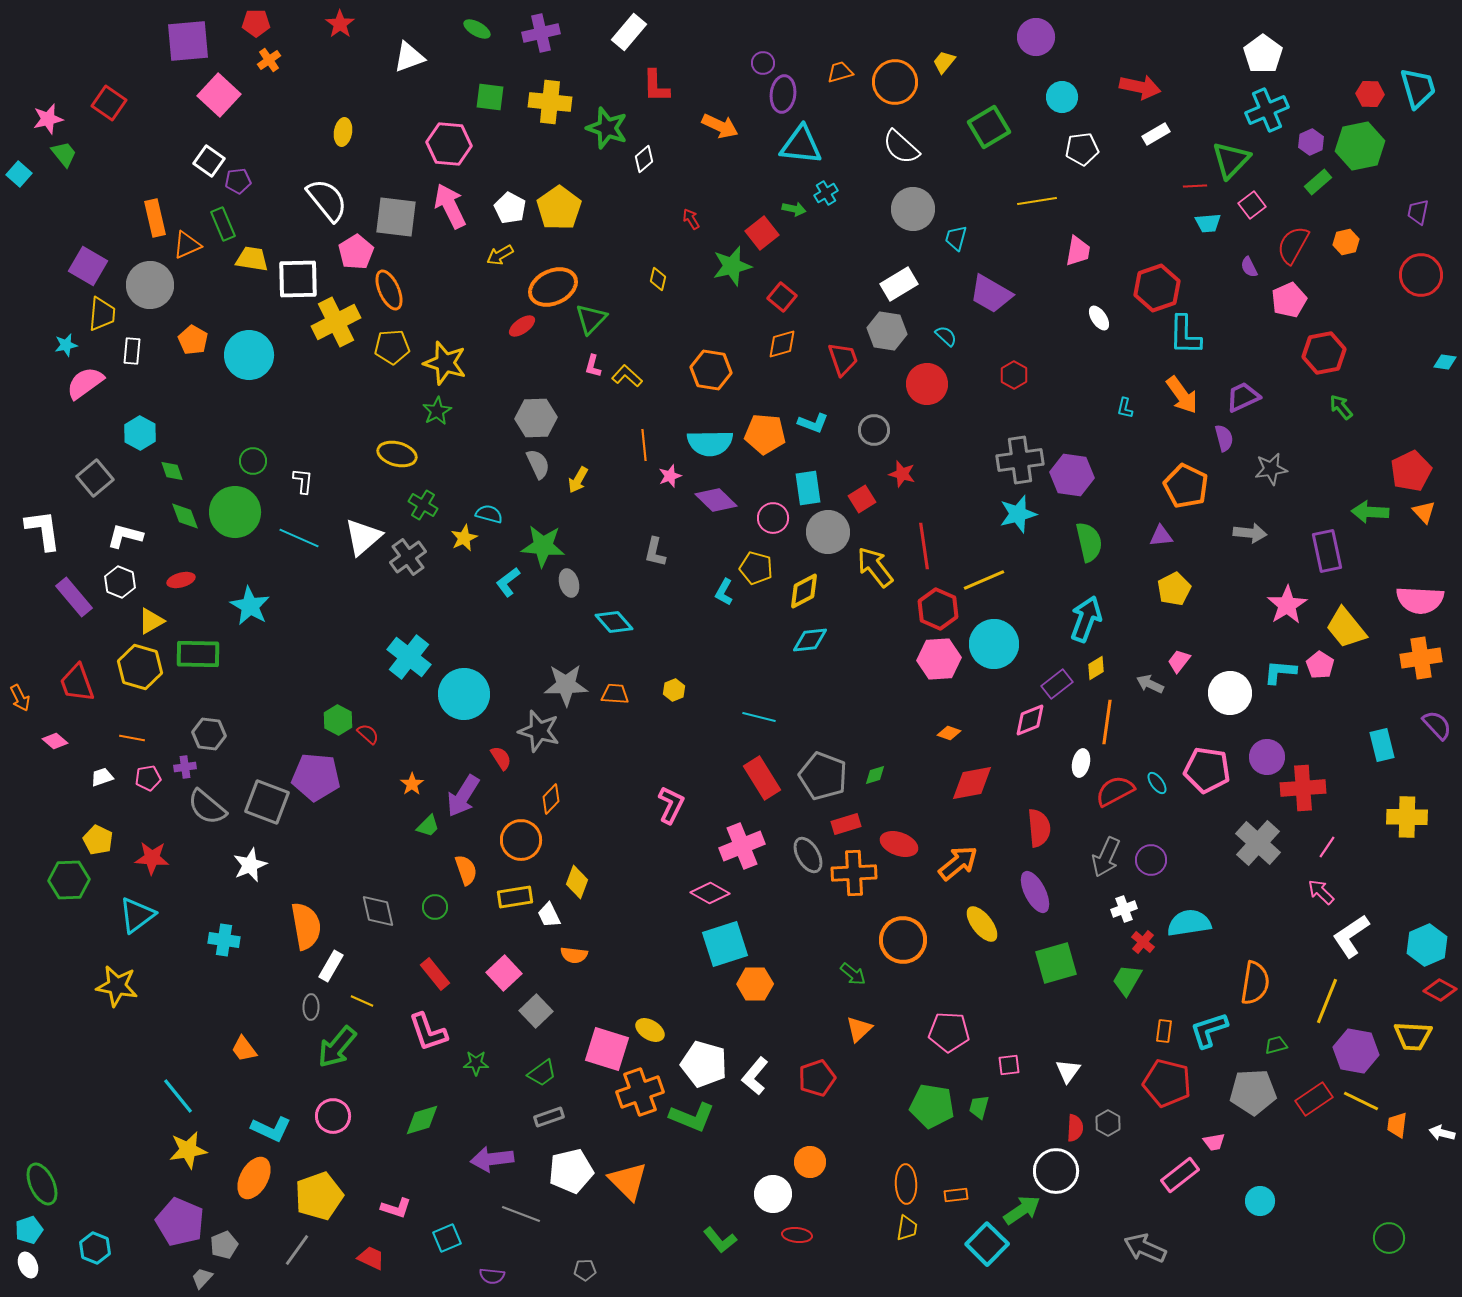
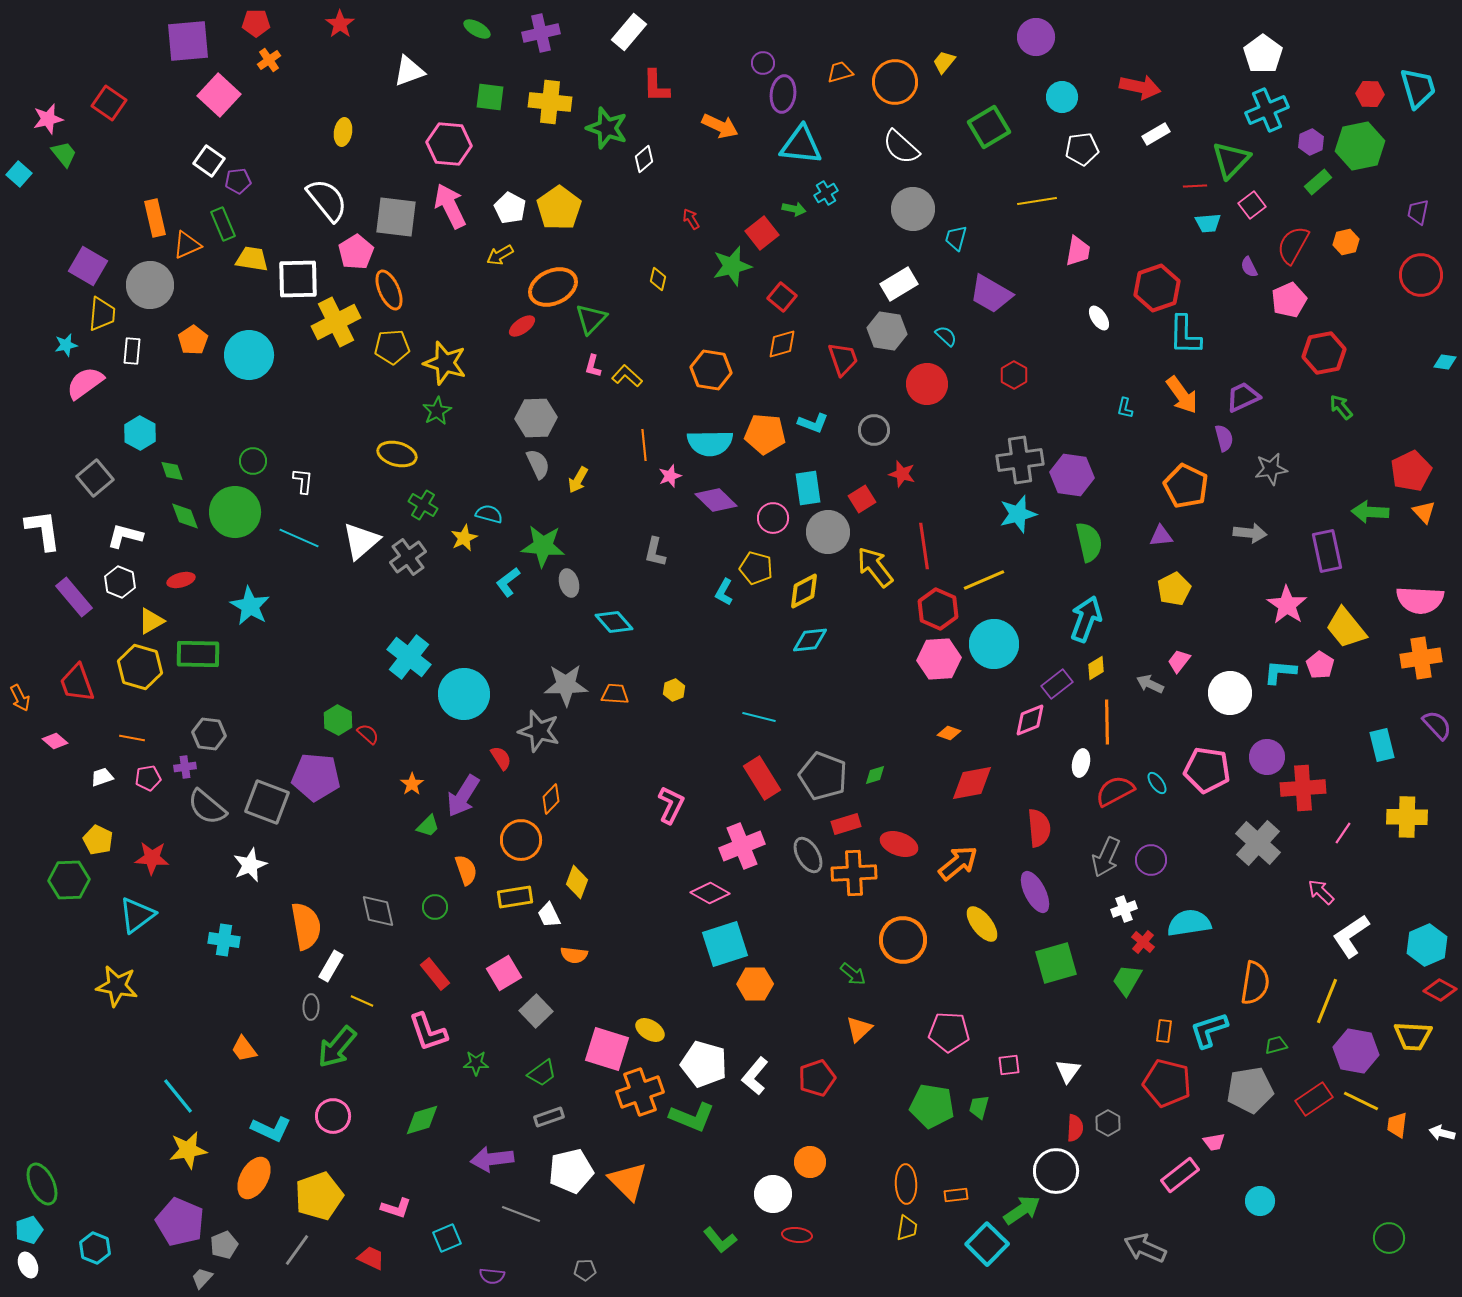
white triangle at (409, 57): moved 14 px down
orange pentagon at (193, 340): rotated 8 degrees clockwise
white triangle at (363, 537): moved 2 px left, 4 px down
pink star at (1287, 605): rotated 6 degrees counterclockwise
orange line at (1107, 722): rotated 9 degrees counterclockwise
pink line at (1327, 847): moved 16 px right, 14 px up
pink square at (504, 973): rotated 12 degrees clockwise
gray pentagon at (1253, 1092): moved 3 px left, 2 px up; rotated 6 degrees counterclockwise
